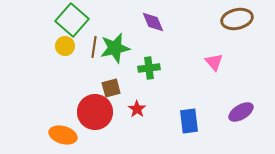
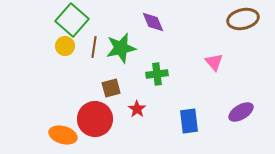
brown ellipse: moved 6 px right
green star: moved 6 px right
green cross: moved 8 px right, 6 px down
red circle: moved 7 px down
